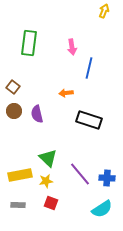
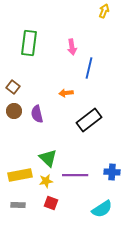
black rectangle: rotated 55 degrees counterclockwise
purple line: moved 5 px left, 1 px down; rotated 50 degrees counterclockwise
blue cross: moved 5 px right, 6 px up
